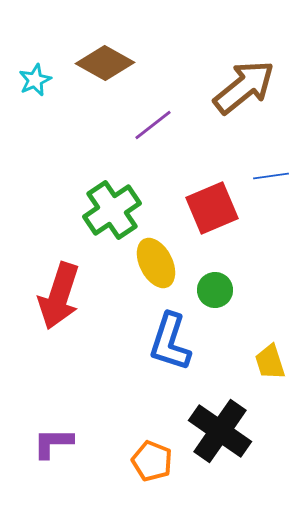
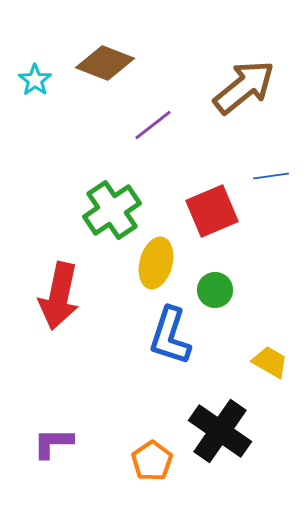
brown diamond: rotated 8 degrees counterclockwise
cyan star: rotated 12 degrees counterclockwise
red square: moved 3 px down
yellow ellipse: rotated 42 degrees clockwise
red arrow: rotated 6 degrees counterclockwise
blue L-shape: moved 6 px up
yellow trapezoid: rotated 138 degrees clockwise
orange pentagon: rotated 15 degrees clockwise
